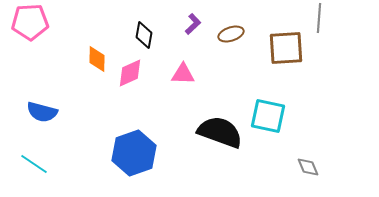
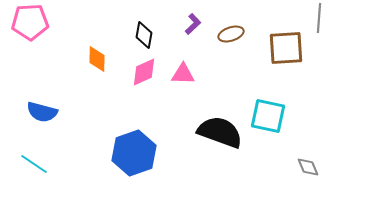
pink diamond: moved 14 px right, 1 px up
